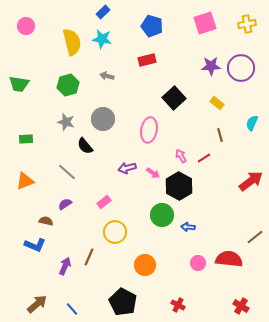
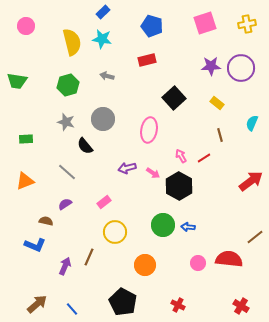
green trapezoid at (19, 84): moved 2 px left, 3 px up
green circle at (162, 215): moved 1 px right, 10 px down
